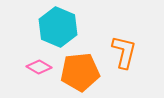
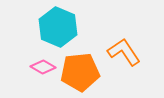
orange L-shape: rotated 48 degrees counterclockwise
pink diamond: moved 4 px right
